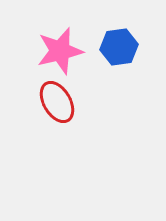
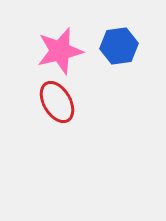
blue hexagon: moved 1 px up
